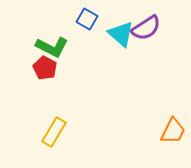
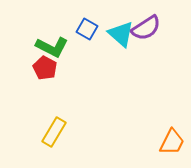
blue square: moved 10 px down
orange trapezoid: moved 1 px left, 11 px down
